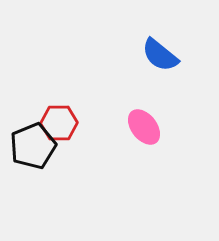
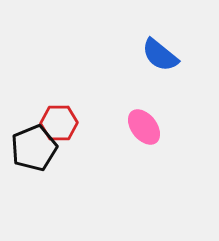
black pentagon: moved 1 px right, 2 px down
